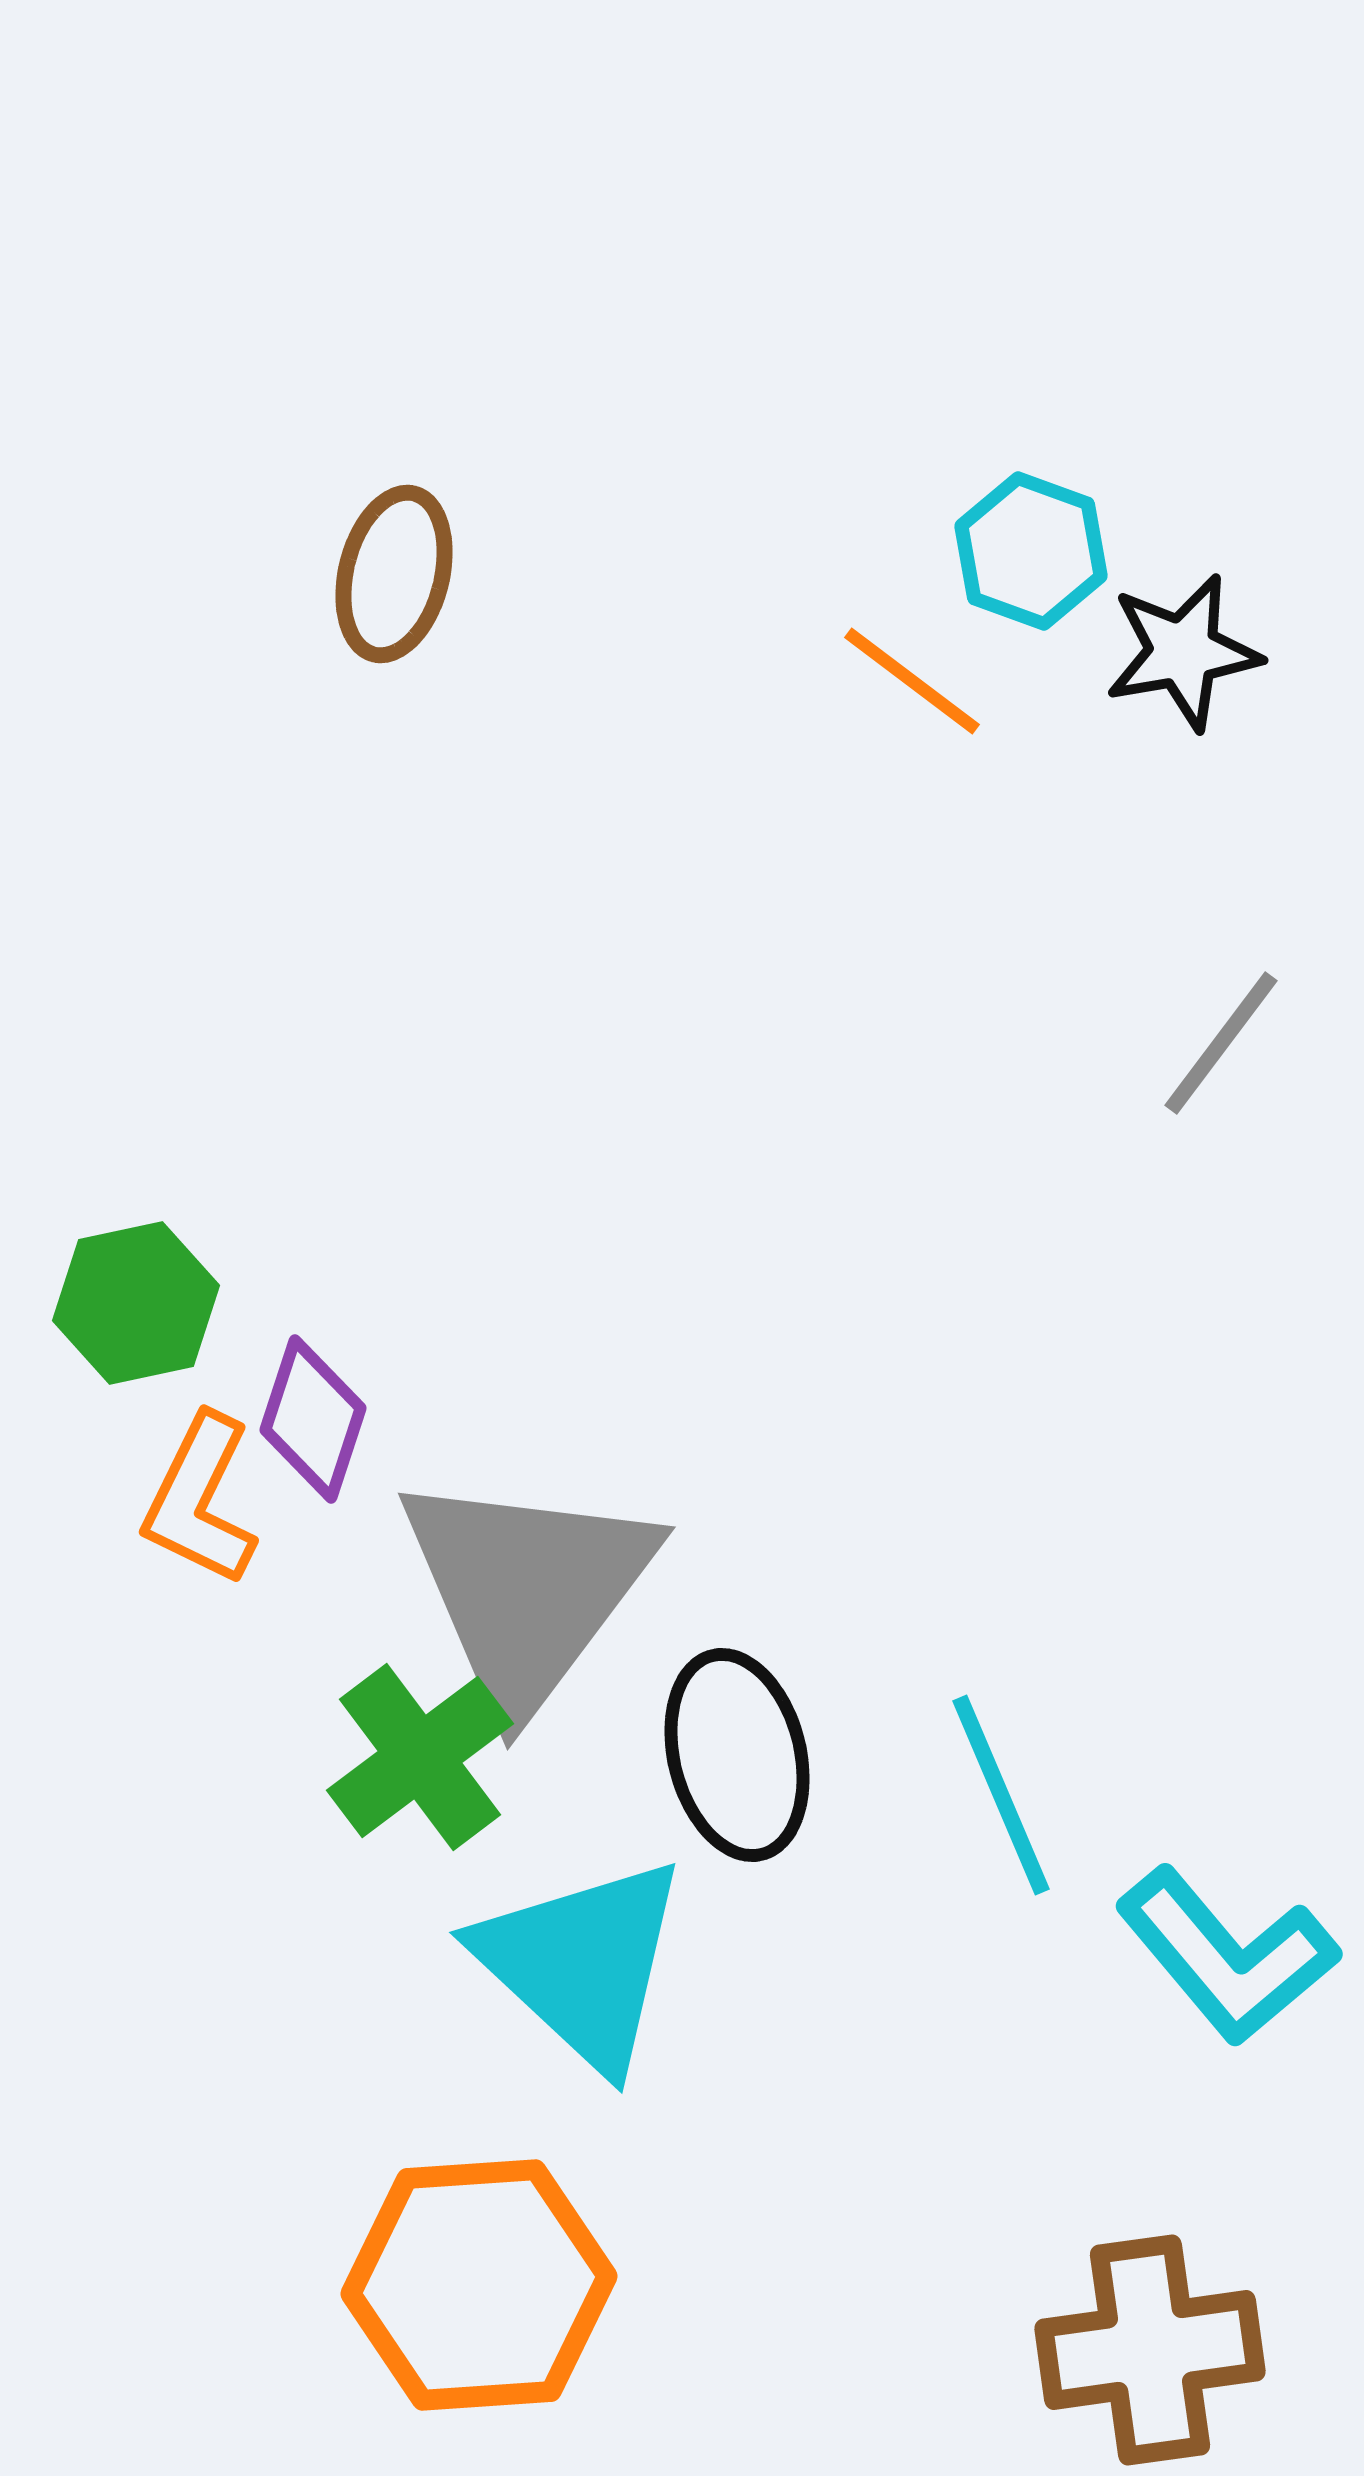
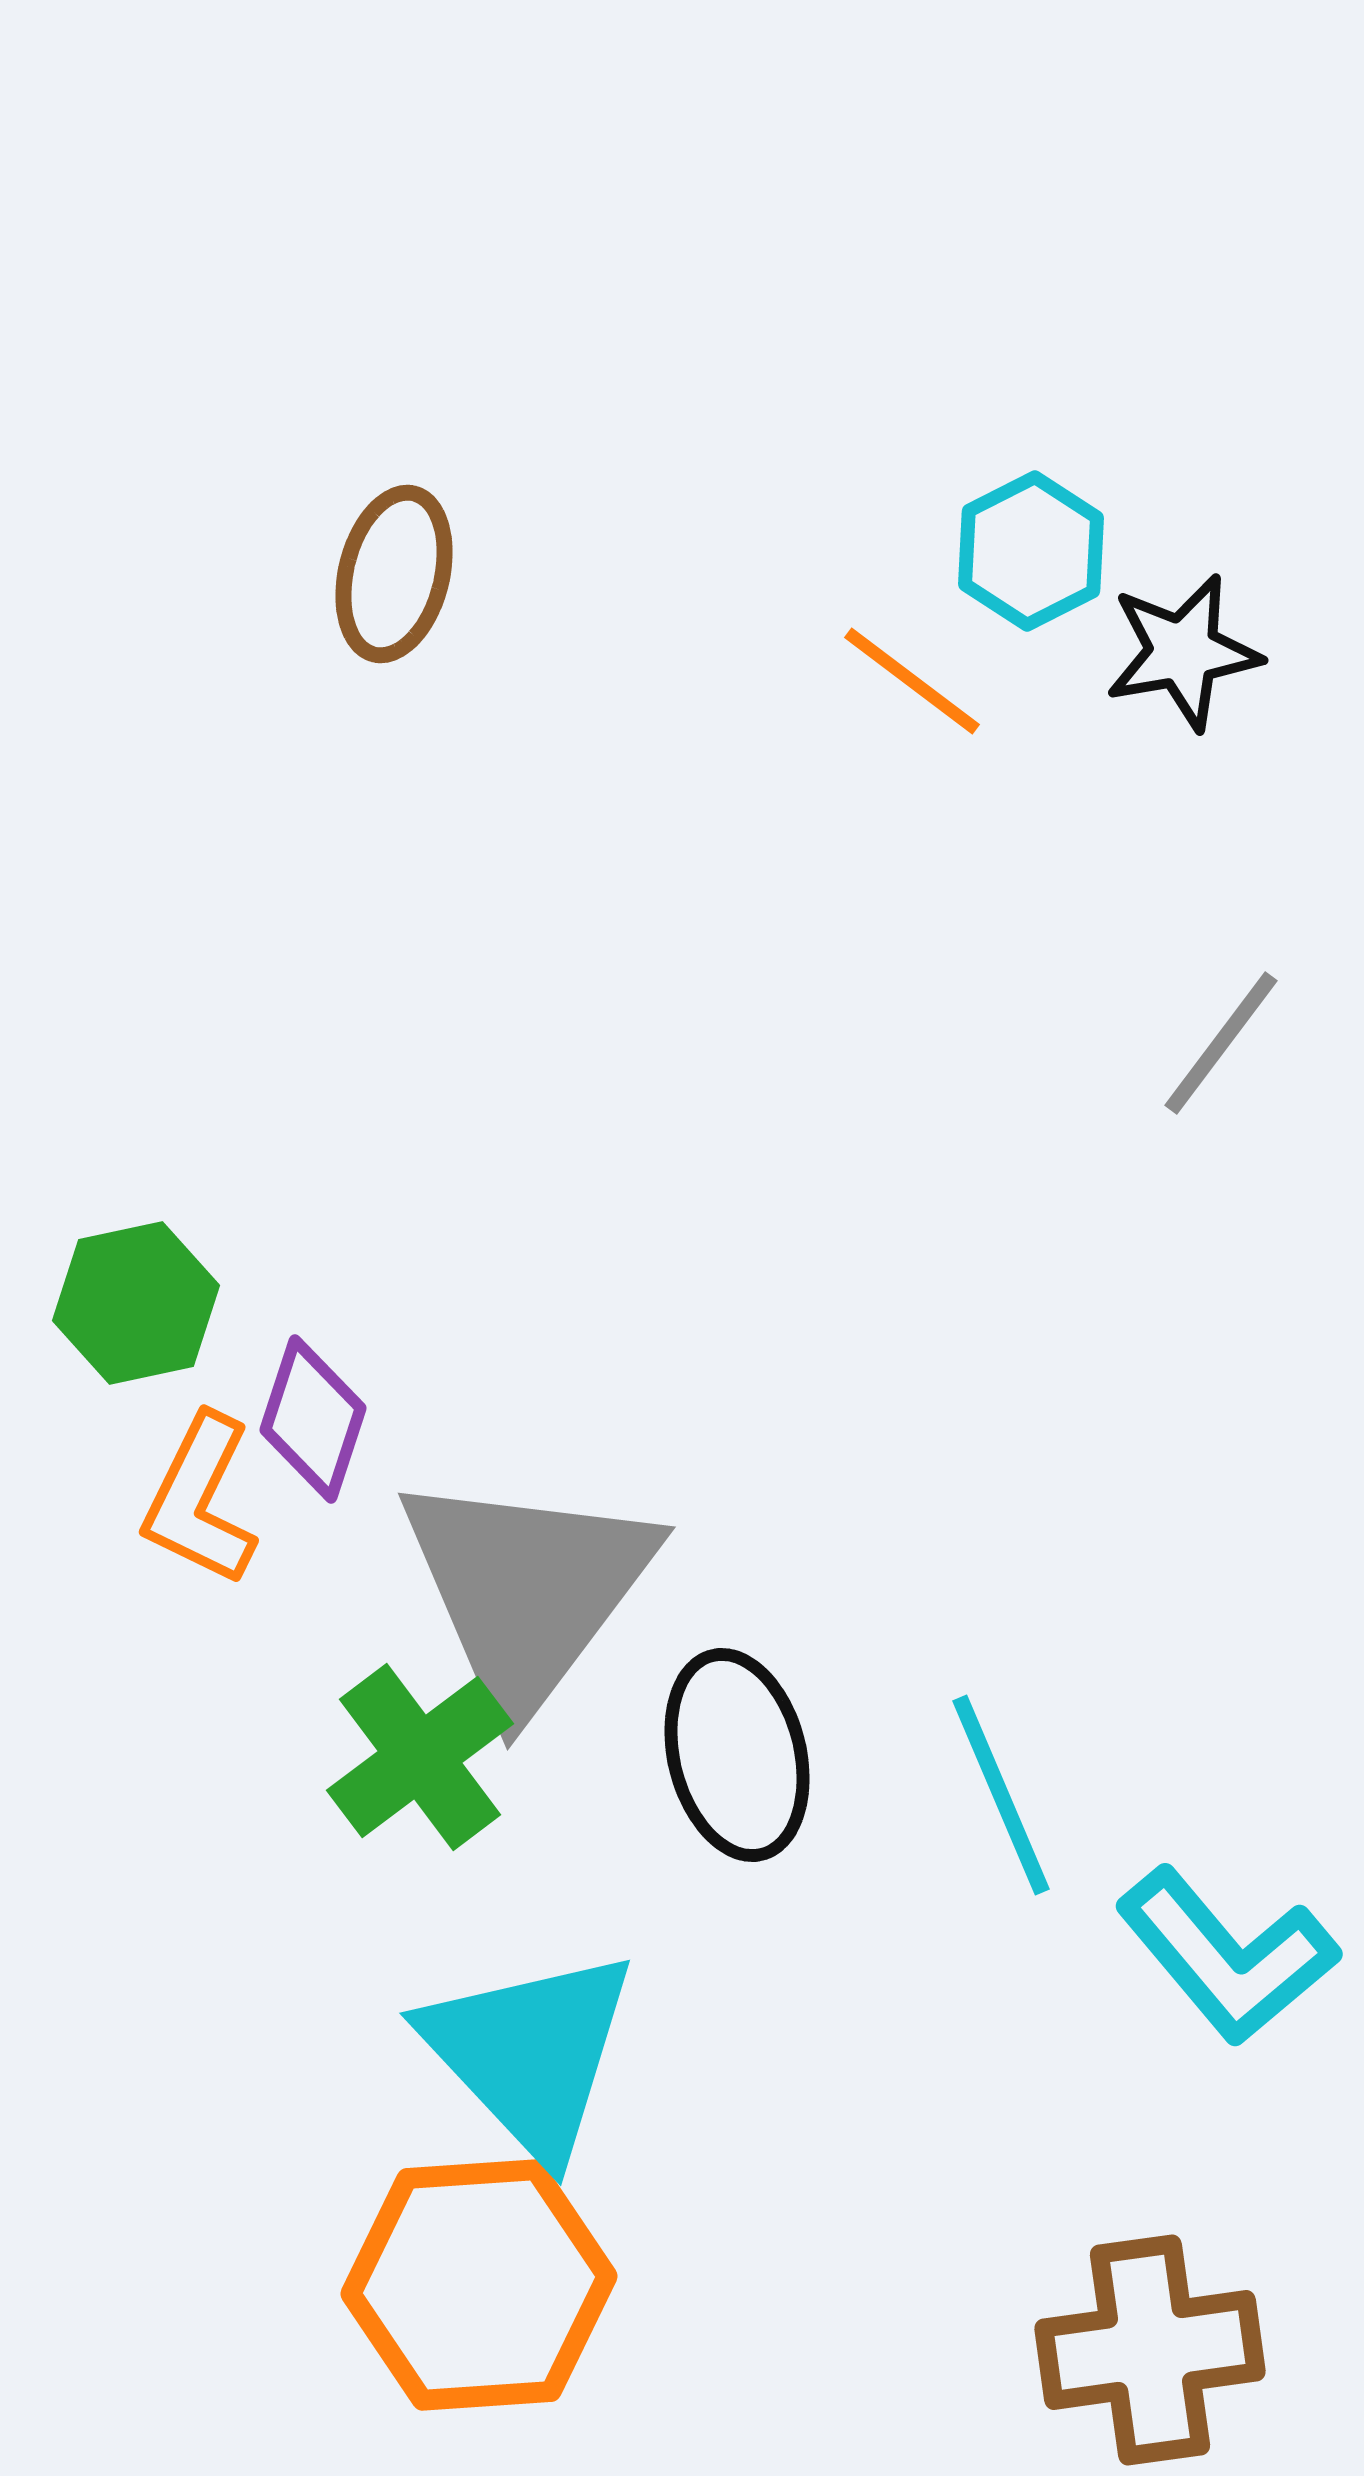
cyan hexagon: rotated 13 degrees clockwise
cyan triangle: moved 52 px left, 90 px down; rotated 4 degrees clockwise
